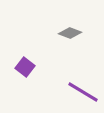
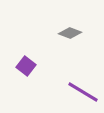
purple square: moved 1 px right, 1 px up
